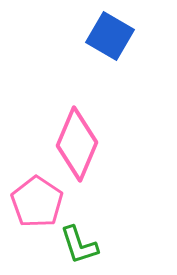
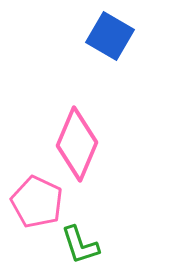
pink pentagon: rotated 9 degrees counterclockwise
green L-shape: moved 1 px right
